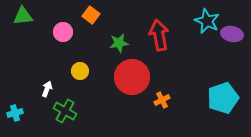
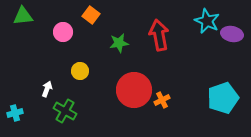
red circle: moved 2 px right, 13 px down
